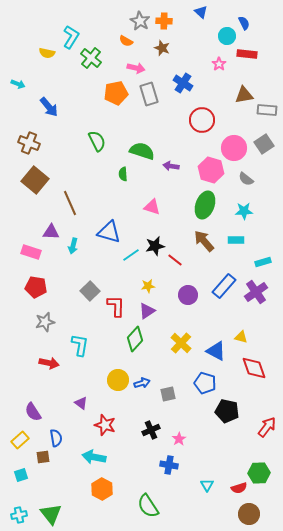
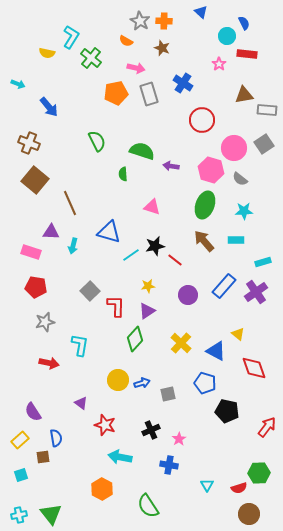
gray semicircle at (246, 179): moved 6 px left
yellow triangle at (241, 337): moved 3 px left, 3 px up; rotated 24 degrees clockwise
cyan arrow at (94, 457): moved 26 px right
